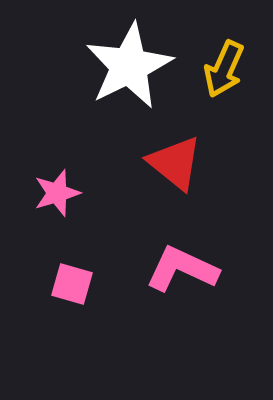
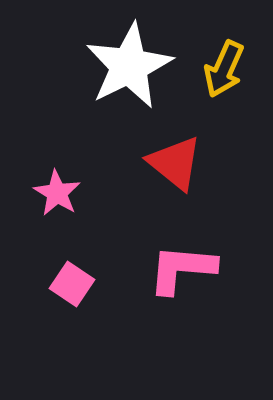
pink star: rotated 24 degrees counterclockwise
pink L-shape: rotated 20 degrees counterclockwise
pink square: rotated 18 degrees clockwise
